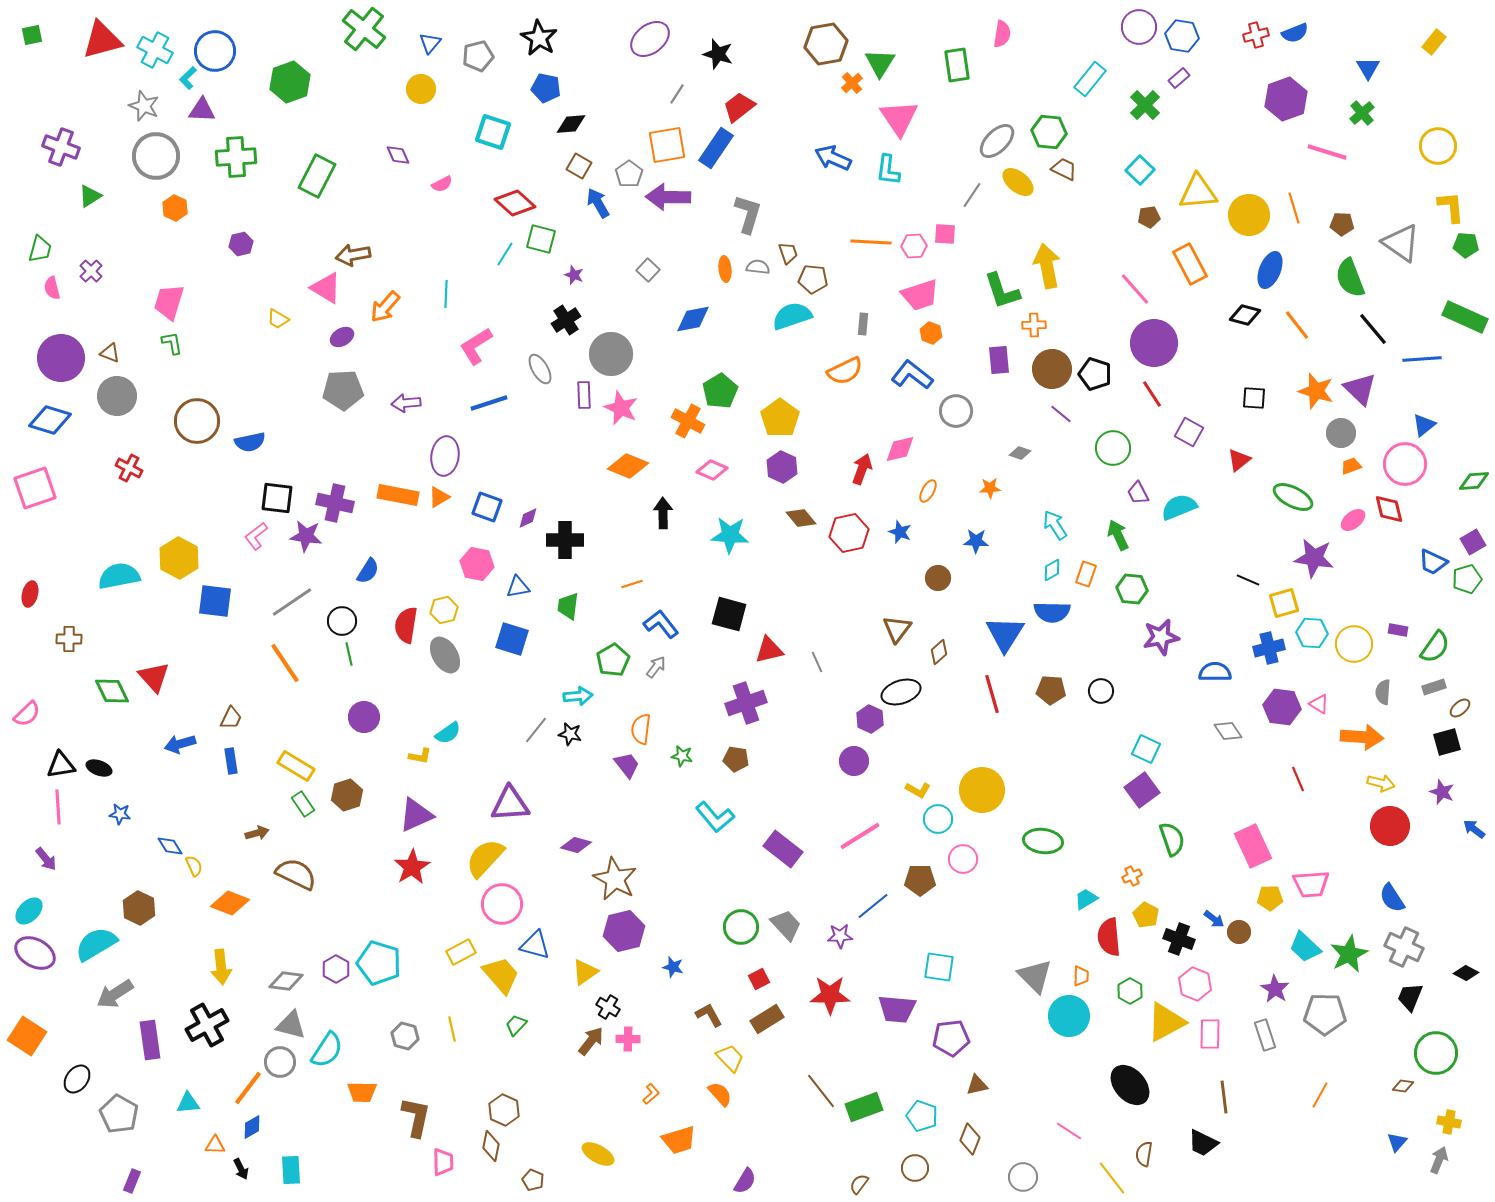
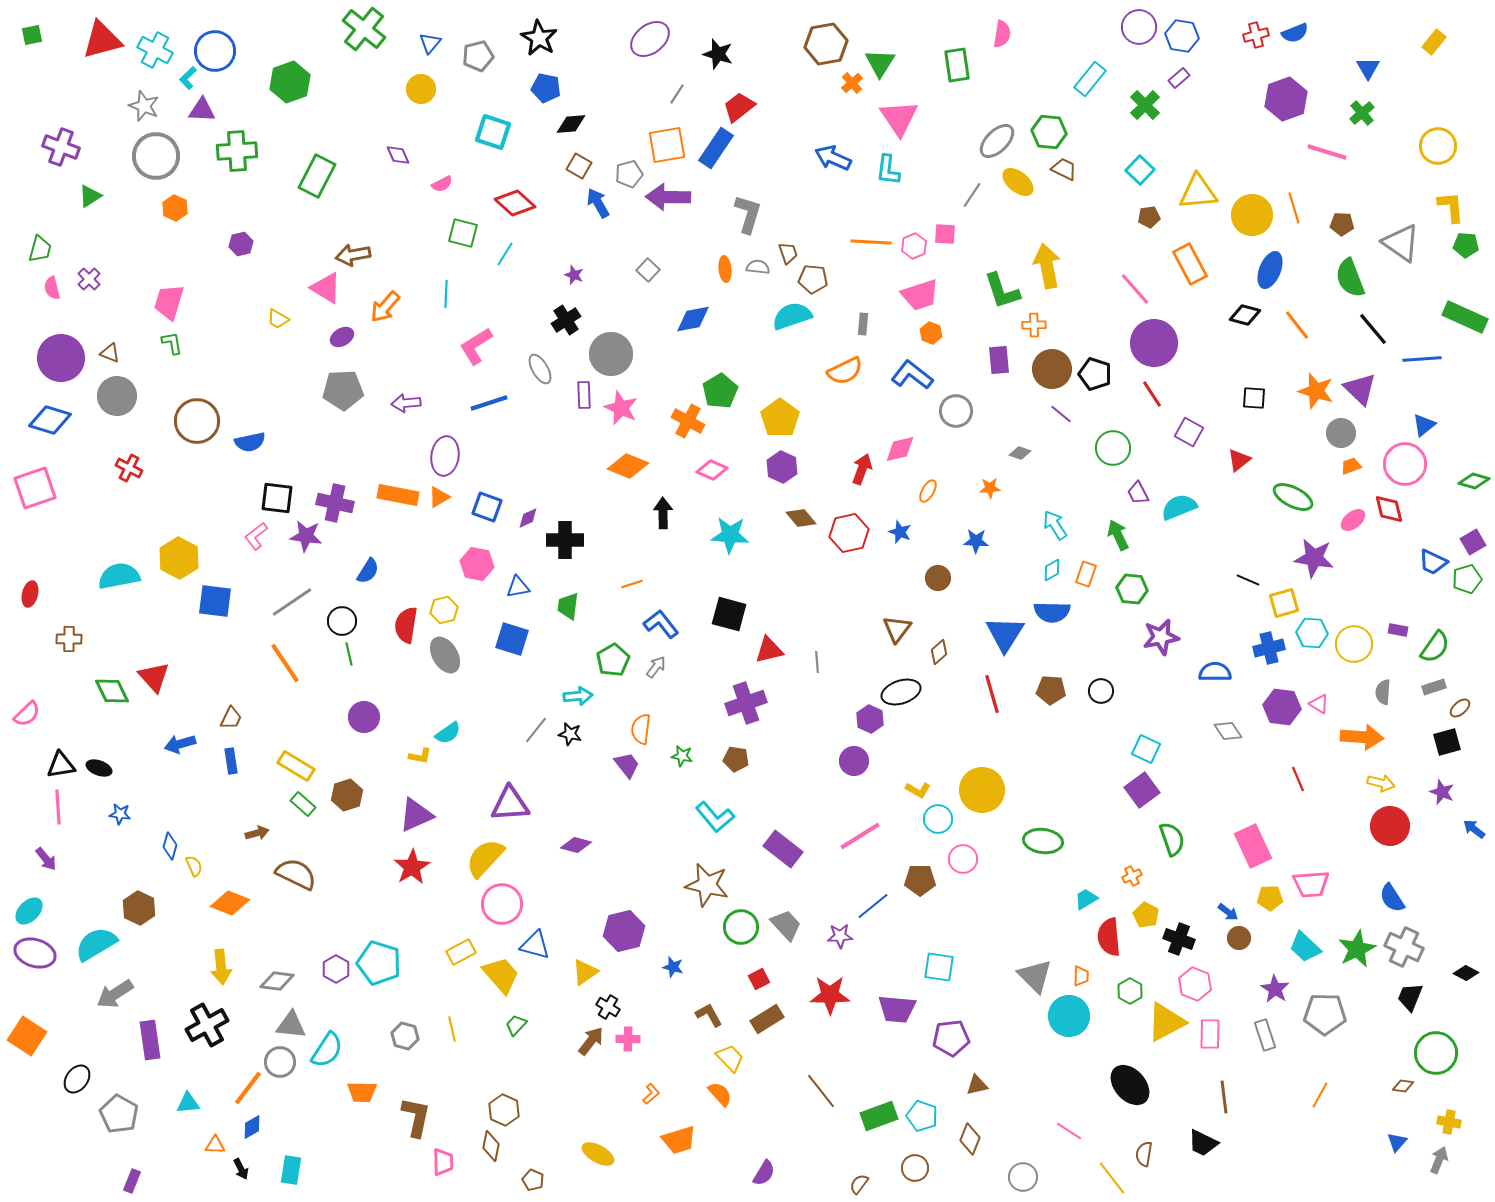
green cross at (236, 157): moved 1 px right, 6 px up
gray pentagon at (629, 174): rotated 20 degrees clockwise
yellow circle at (1249, 215): moved 3 px right
green square at (541, 239): moved 78 px left, 6 px up
pink hexagon at (914, 246): rotated 20 degrees counterclockwise
purple cross at (91, 271): moved 2 px left, 8 px down
green diamond at (1474, 481): rotated 20 degrees clockwise
gray line at (817, 662): rotated 20 degrees clockwise
green rectangle at (303, 804): rotated 15 degrees counterclockwise
blue diamond at (170, 846): rotated 48 degrees clockwise
brown star at (615, 879): moved 92 px right, 6 px down; rotated 15 degrees counterclockwise
blue arrow at (1214, 919): moved 14 px right, 7 px up
brown circle at (1239, 932): moved 6 px down
purple ellipse at (35, 953): rotated 12 degrees counterclockwise
green star at (1349, 954): moved 8 px right, 5 px up
gray diamond at (286, 981): moved 9 px left
gray triangle at (291, 1025): rotated 8 degrees counterclockwise
green rectangle at (864, 1107): moved 15 px right, 9 px down
cyan rectangle at (291, 1170): rotated 12 degrees clockwise
purple semicircle at (745, 1181): moved 19 px right, 8 px up
